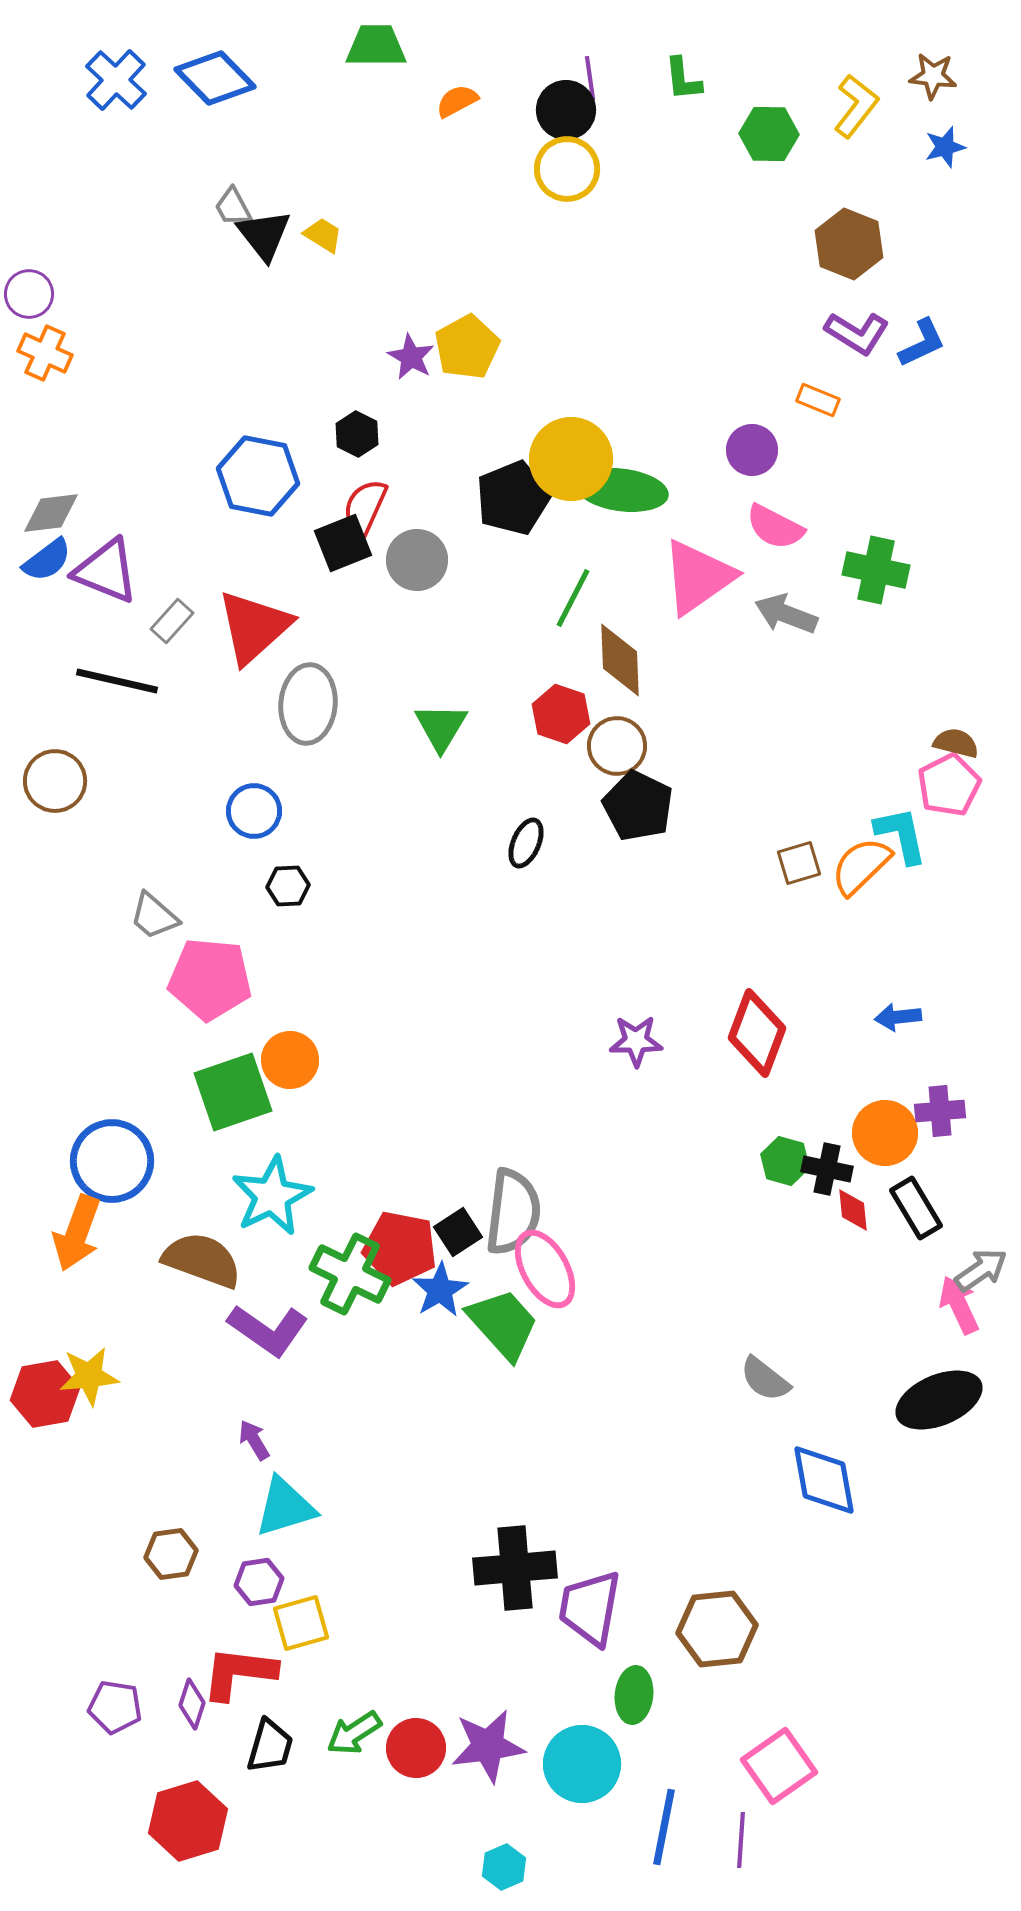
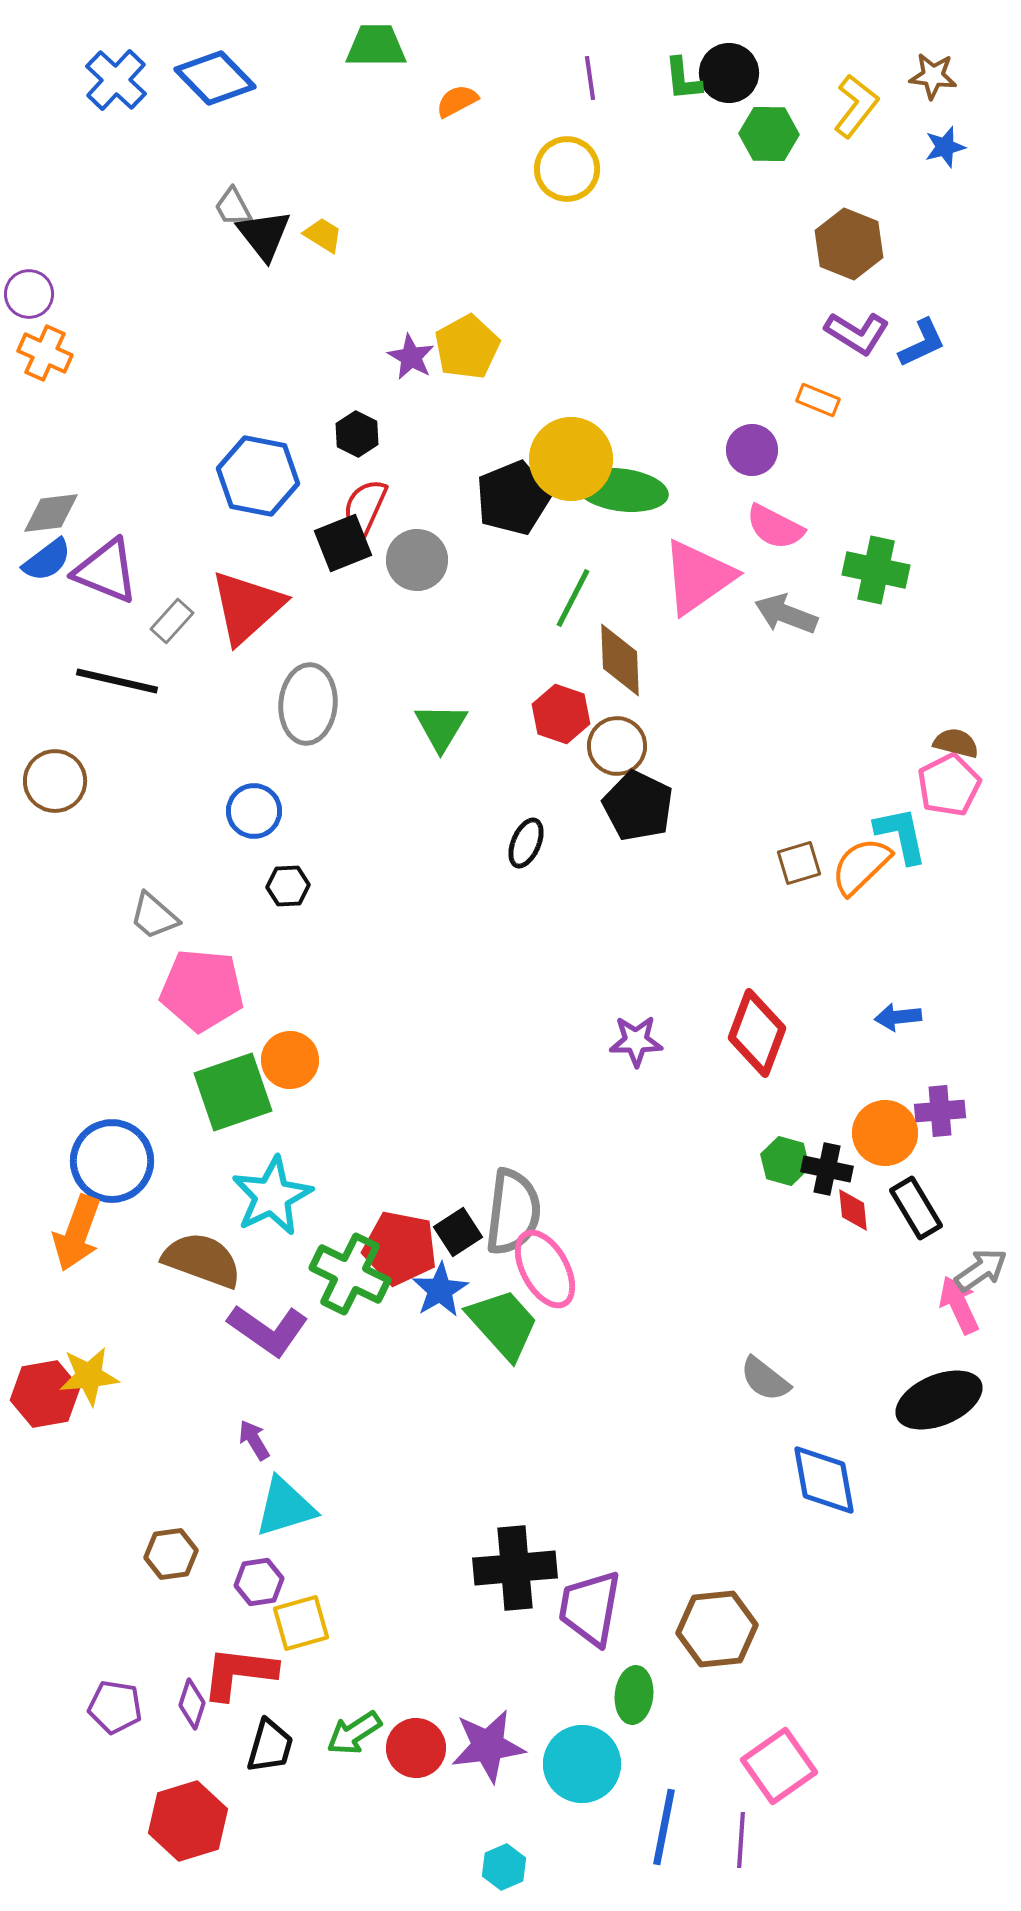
black circle at (566, 110): moved 163 px right, 37 px up
red triangle at (254, 627): moved 7 px left, 20 px up
pink pentagon at (210, 979): moved 8 px left, 11 px down
